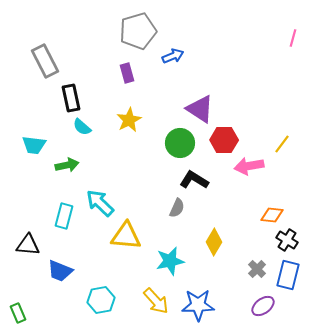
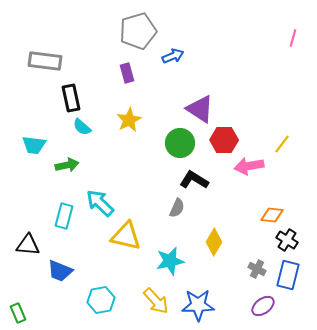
gray rectangle: rotated 56 degrees counterclockwise
yellow triangle: rotated 8 degrees clockwise
gray cross: rotated 18 degrees counterclockwise
